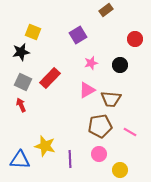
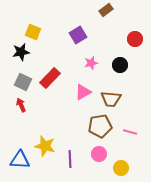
pink triangle: moved 4 px left, 2 px down
pink line: rotated 16 degrees counterclockwise
yellow circle: moved 1 px right, 2 px up
